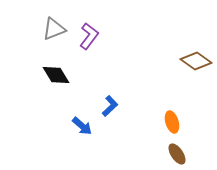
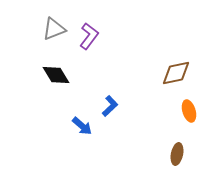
brown diamond: moved 20 px left, 12 px down; rotated 48 degrees counterclockwise
orange ellipse: moved 17 px right, 11 px up
brown ellipse: rotated 45 degrees clockwise
